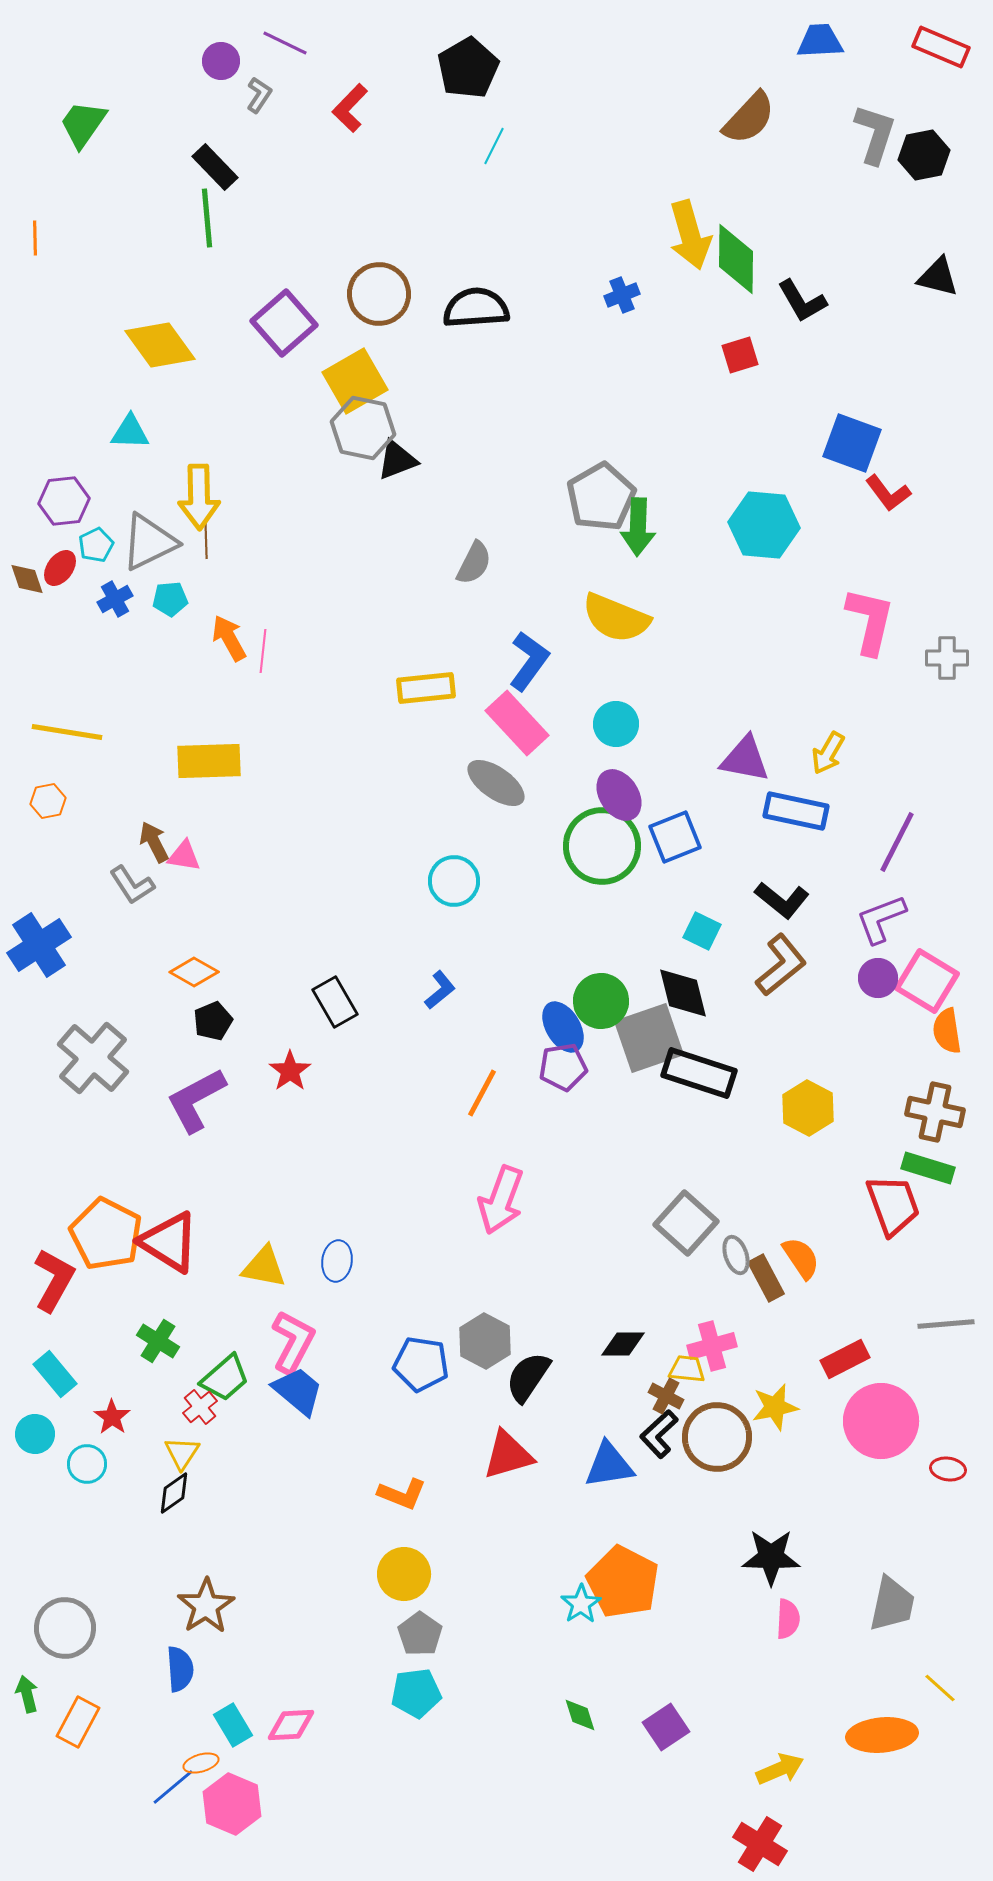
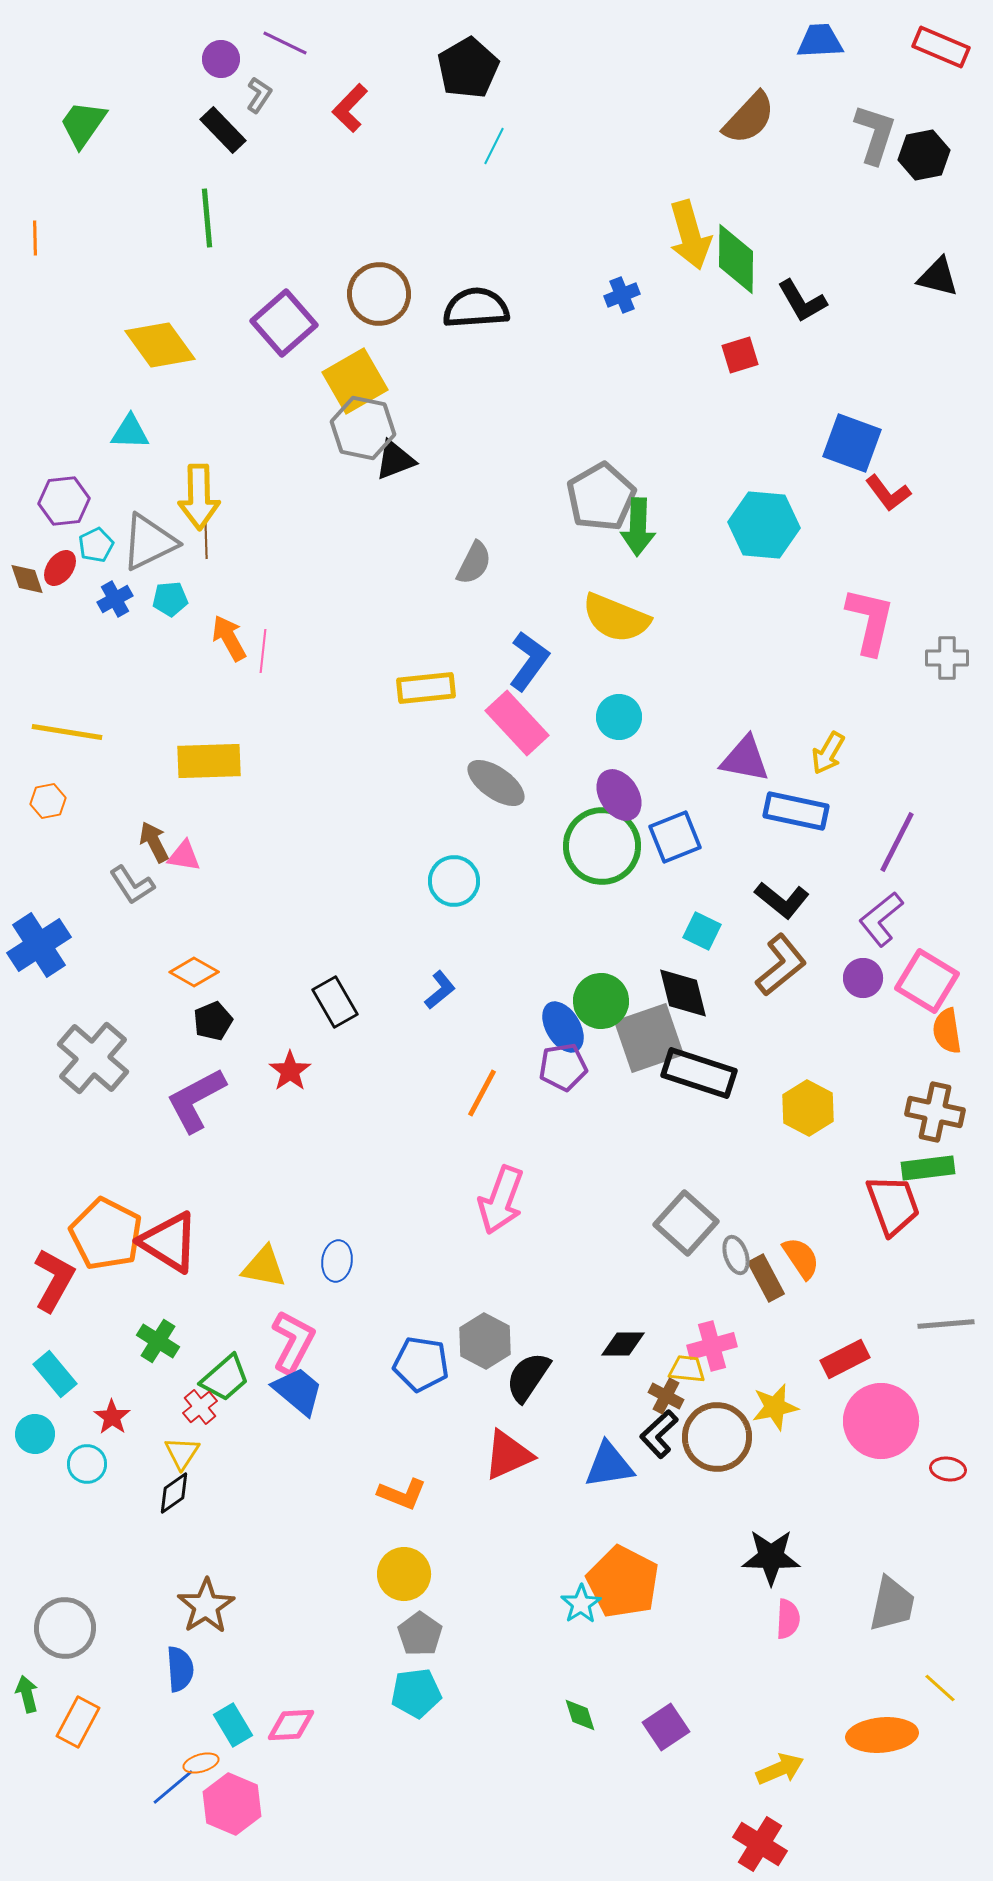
purple circle at (221, 61): moved 2 px up
black rectangle at (215, 167): moved 8 px right, 37 px up
black triangle at (397, 460): moved 2 px left
cyan circle at (616, 724): moved 3 px right, 7 px up
purple L-shape at (881, 919): rotated 18 degrees counterclockwise
purple circle at (878, 978): moved 15 px left
green rectangle at (928, 1168): rotated 24 degrees counterclockwise
red triangle at (508, 1455): rotated 8 degrees counterclockwise
